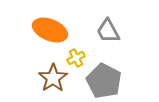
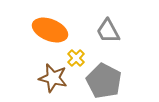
yellow cross: rotated 18 degrees counterclockwise
brown star: rotated 24 degrees counterclockwise
